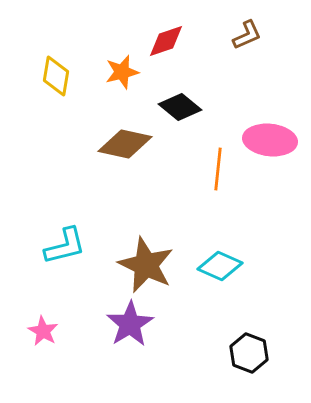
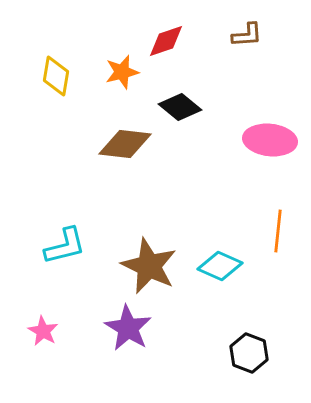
brown L-shape: rotated 20 degrees clockwise
brown diamond: rotated 6 degrees counterclockwise
orange line: moved 60 px right, 62 px down
brown star: moved 3 px right, 1 px down
purple star: moved 2 px left, 4 px down; rotated 9 degrees counterclockwise
